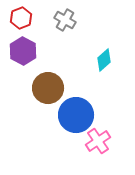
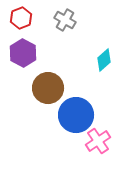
purple hexagon: moved 2 px down
